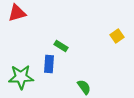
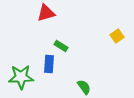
red triangle: moved 29 px right
